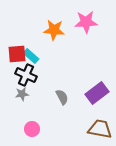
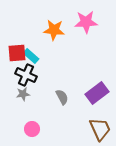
red square: moved 1 px up
gray star: moved 1 px right
brown trapezoid: rotated 55 degrees clockwise
